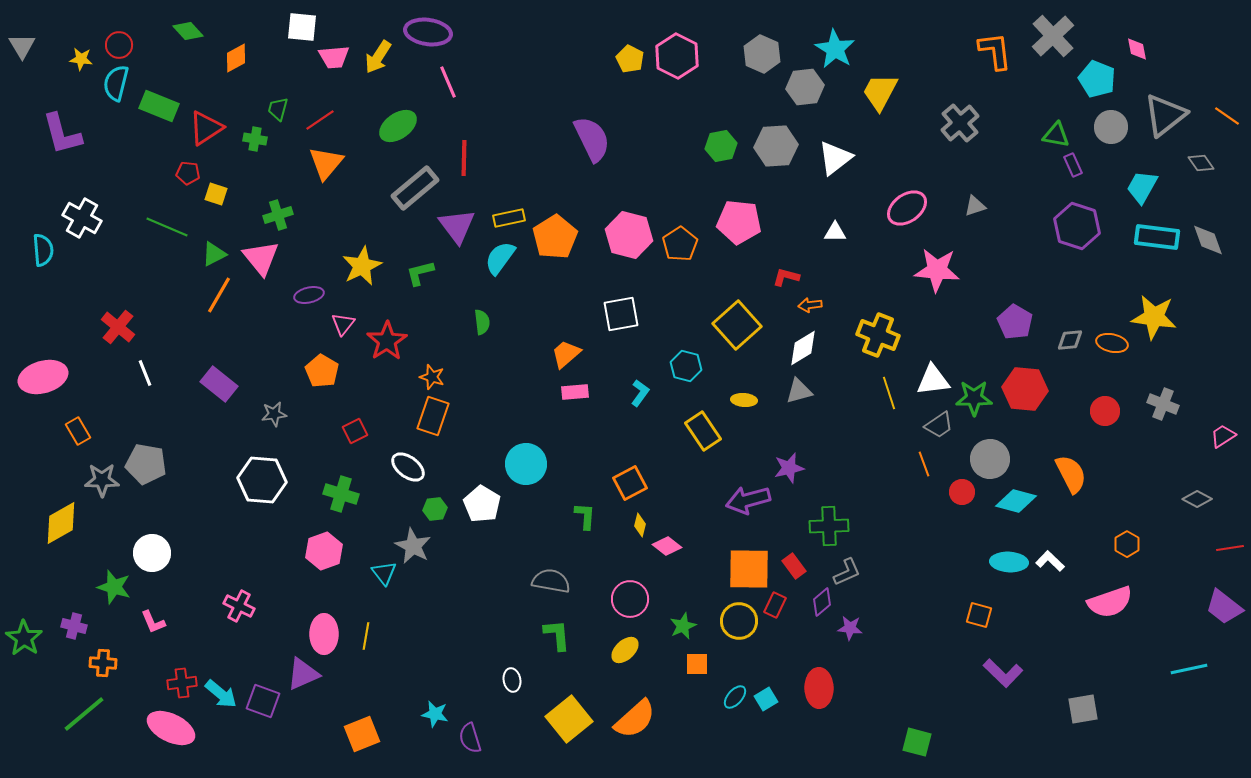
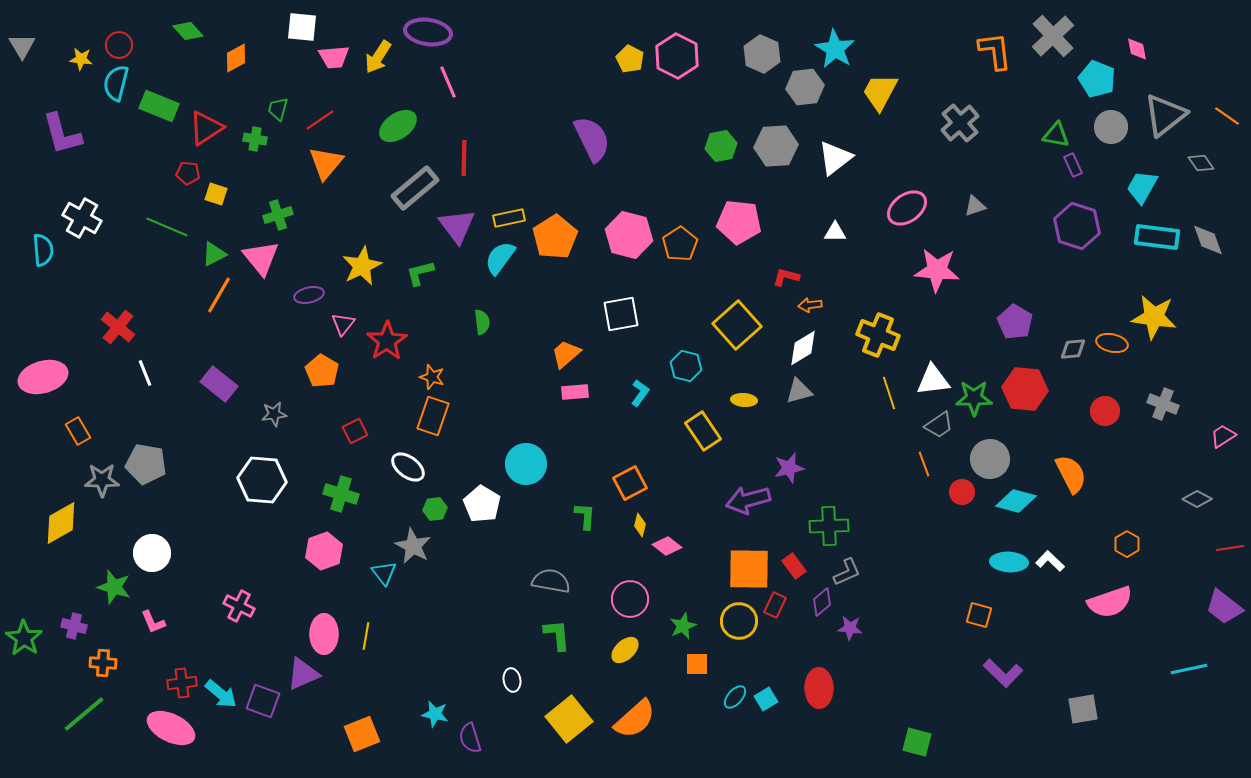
gray diamond at (1070, 340): moved 3 px right, 9 px down
